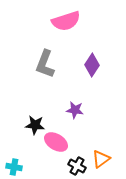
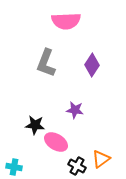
pink semicircle: rotated 16 degrees clockwise
gray L-shape: moved 1 px right, 1 px up
